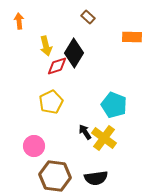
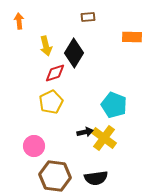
brown rectangle: rotated 48 degrees counterclockwise
red diamond: moved 2 px left, 7 px down
black arrow: rotated 112 degrees clockwise
